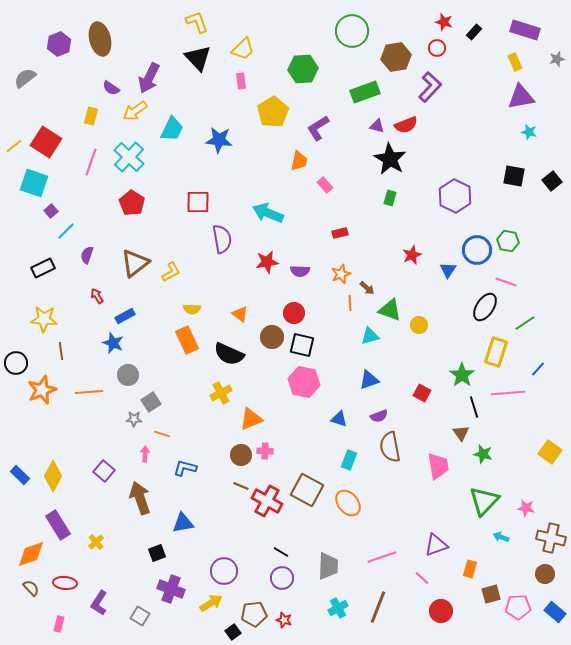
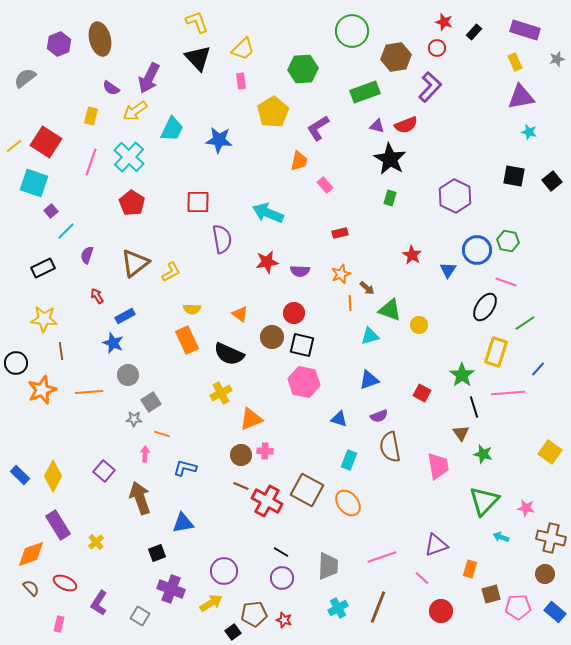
red star at (412, 255): rotated 18 degrees counterclockwise
red ellipse at (65, 583): rotated 20 degrees clockwise
